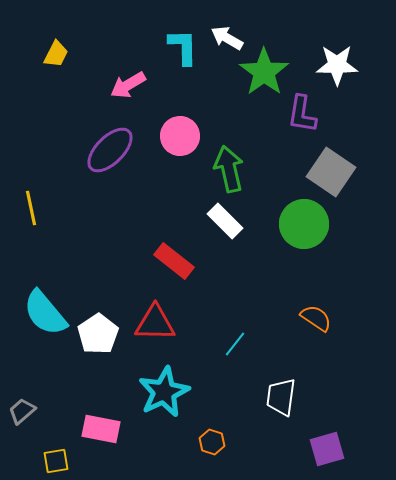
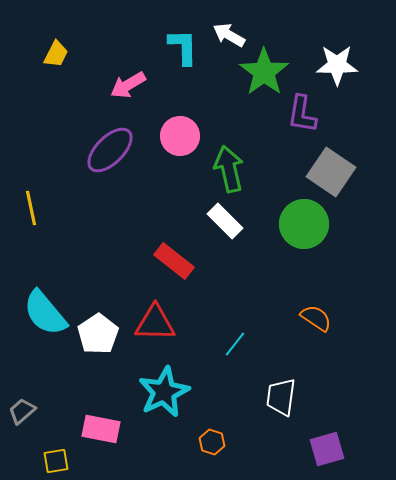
white arrow: moved 2 px right, 3 px up
